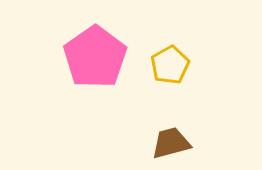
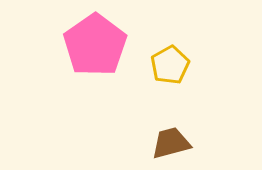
pink pentagon: moved 12 px up
